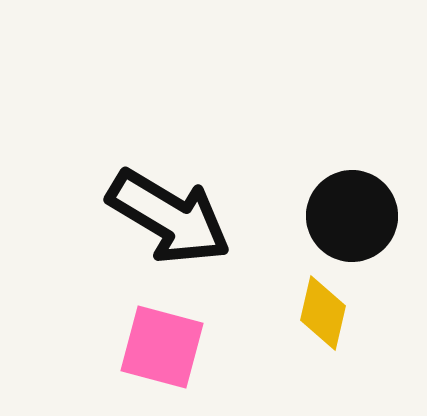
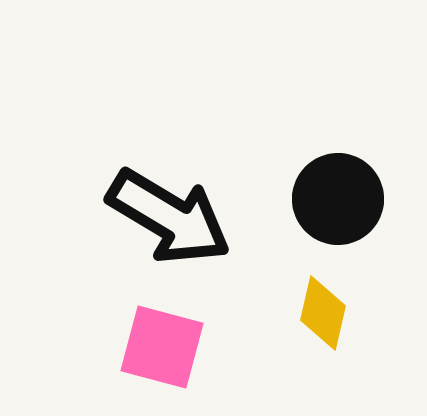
black circle: moved 14 px left, 17 px up
